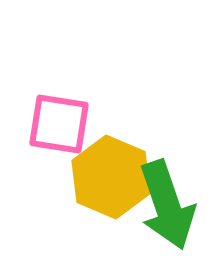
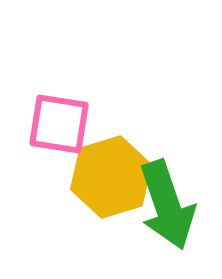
yellow hexagon: rotated 20 degrees clockwise
